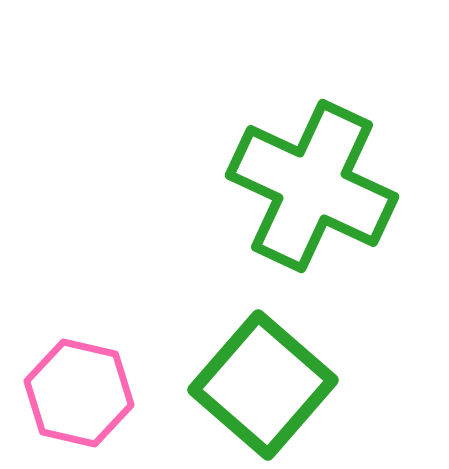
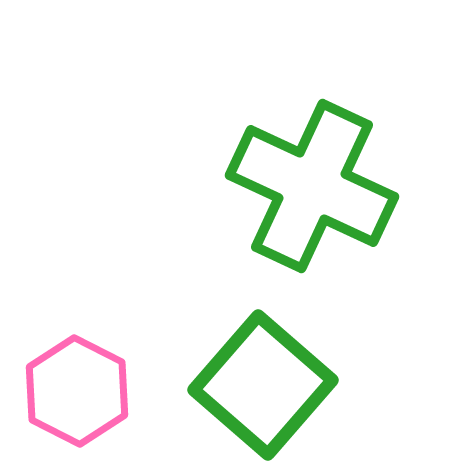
pink hexagon: moved 2 px left, 2 px up; rotated 14 degrees clockwise
